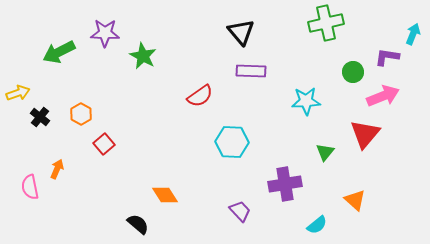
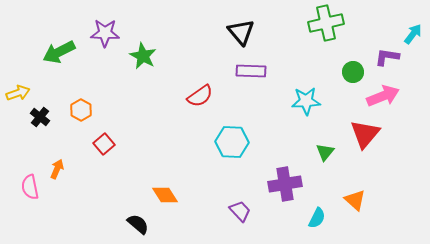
cyan arrow: rotated 15 degrees clockwise
orange hexagon: moved 4 px up
cyan semicircle: moved 7 px up; rotated 25 degrees counterclockwise
